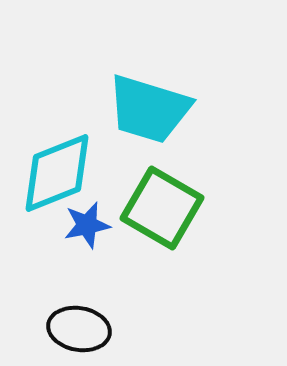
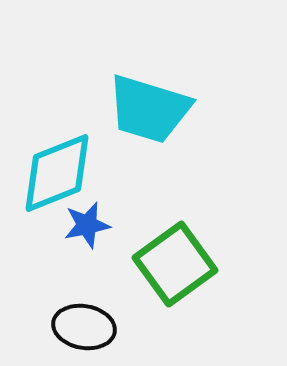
green square: moved 13 px right, 56 px down; rotated 24 degrees clockwise
black ellipse: moved 5 px right, 2 px up
